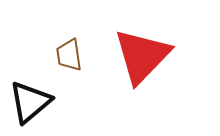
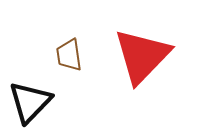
black triangle: rotated 6 degrees counterclockwise
